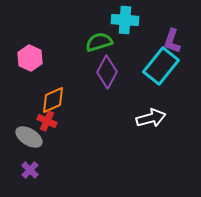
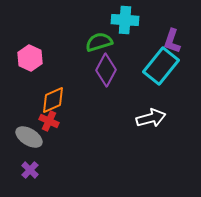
purple diamond: moved 1 px left, 2 px up
red cross: moved 2 px right
